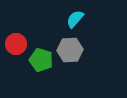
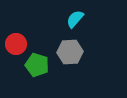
gray hexagon: moved 2 px down
green pentagon: moved 4 px left, 5 px down
